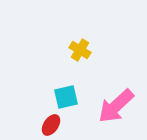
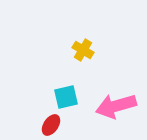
yellow cross: moved 3 px right
pink arrow: rotated 27 degrees clockwise
